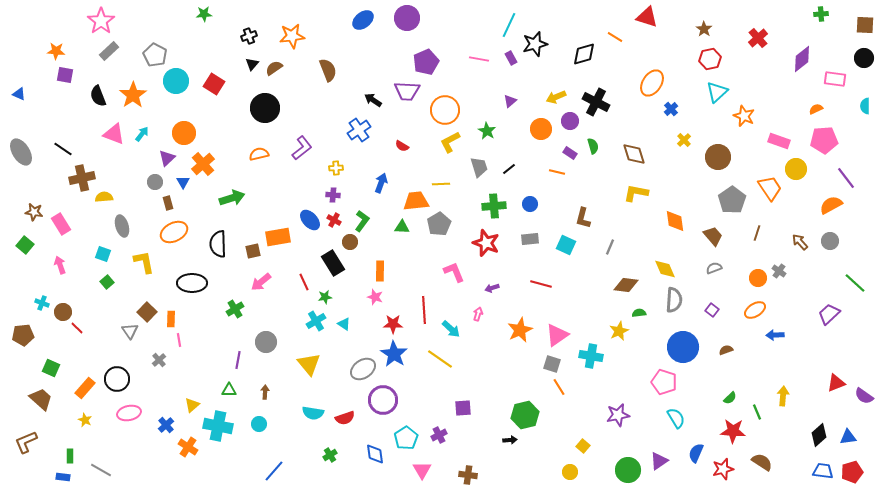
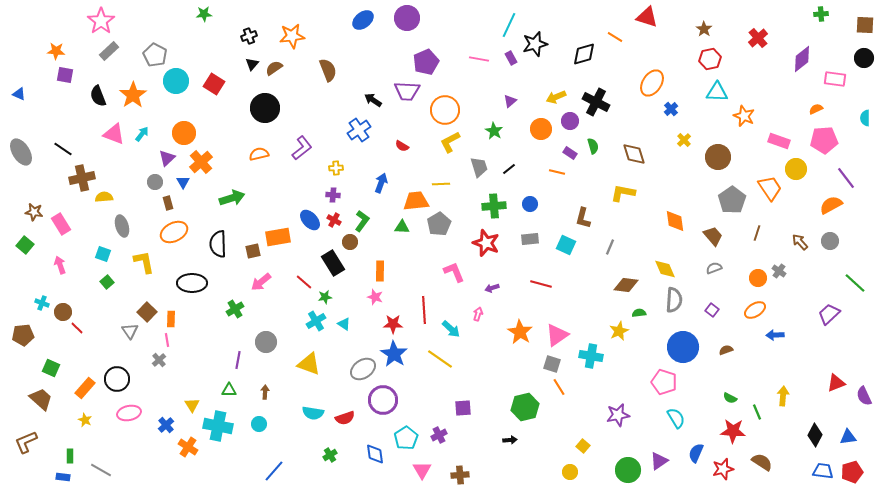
cyan triangle at (717, 92): rotated 45 degrees clockwise
cyan semicircle at (865, 106): moved 12 px down
green star at (487, 131): moved 7 px right
orange cross at (203, 164): moved 2 px left, 2 px up
yellow L-shape at (636, 193): moved 13 px left
red line at (304, 282): rotated 24 degrees counterclockwise
orange star at (520, 330): moved 2 px down; rotated 15 degrees counterclockwise
pink line at (179, 340): moved 12 px left
yellow triangle at (309, 364): rotated 30 degrees counterclockwise
purple semicircle at (864, 396): rotated 30 degrees clockwise
green semicircle at (730, 398): rotated 72 degrees clockwise
yellow triangle at (192, 405): rotated 21 degrees counterclockwise
green hexagon at (525, 415): moved 8 px up
black diamond at (819, 435): moved 4 px left; rotated 20 degrees counterclockwise
brown cross at (468, 475): moved 8 px left; rotated 12 degrees counterclockwise
